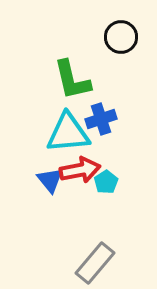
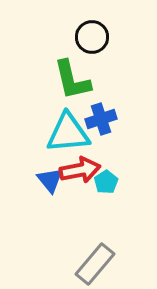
black circle: moved 29 px left
gray rectangle: moved 1 px down
